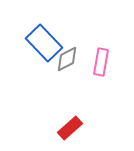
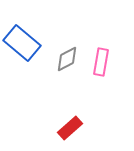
blue rectangle: moved 22 px left; rotated 6 degrees counterclockwise
